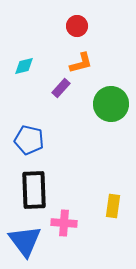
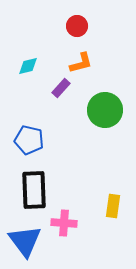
cyan diamond: moved 4 px right
green circle: moved 6 px left, 6 px down
